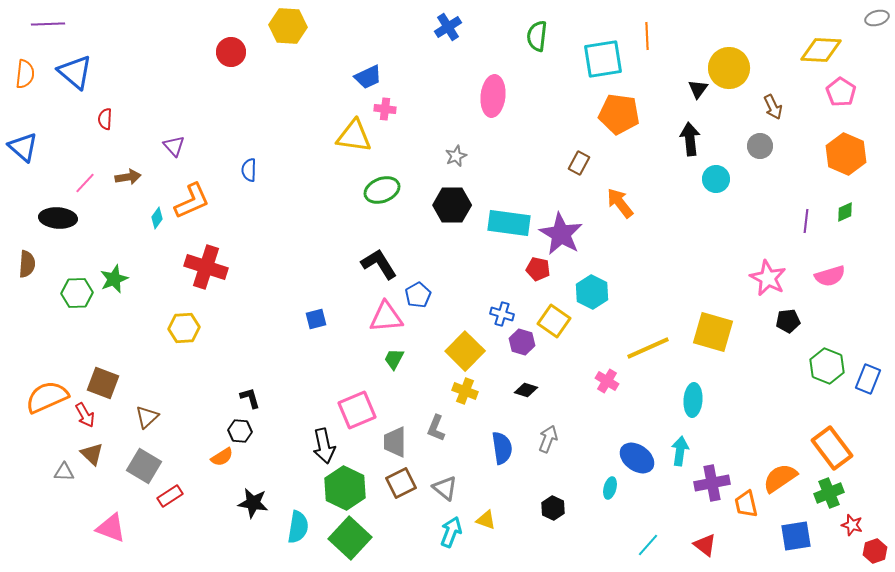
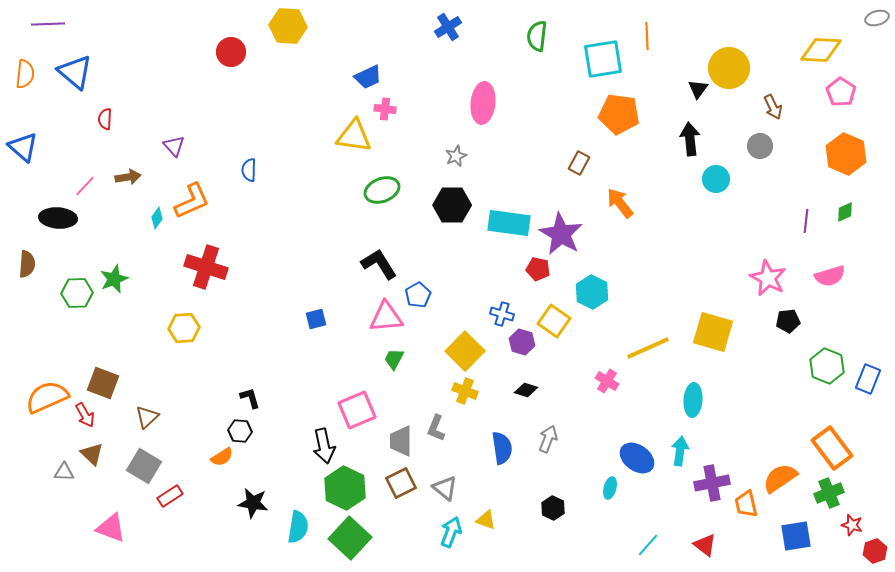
pink ellipse at (493, 96): moved 10 px left, 7 px down
pink line at (85, 183): moved 3 px down
gray trapezoid at (395, 442): moved 6 px right, 1 px up
